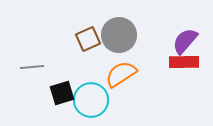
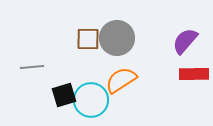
gray circle: moved 2 px left, 3 px down
brown square: rotated 25 degrees clockwise
red rectangle: moved 10 px right, 12 px down
orange semicircle: moved 6 px down
black square: moved 2 px right, 2 px down
